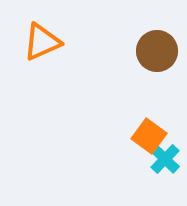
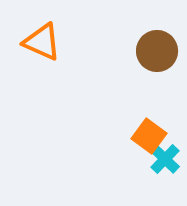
orange triangle: rotated 48 degrees clockwise
